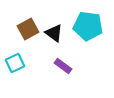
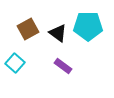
cyan pentagon: rotated 8 degrees counterclockwise
black triangle: moved 4 px right
cyan square: rotated 24 degrees counterclockwise
